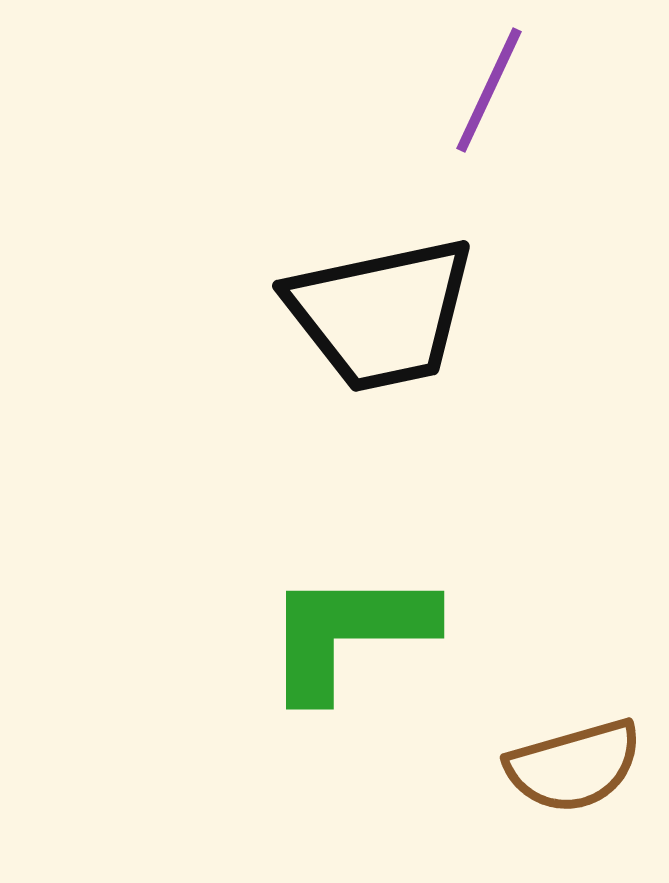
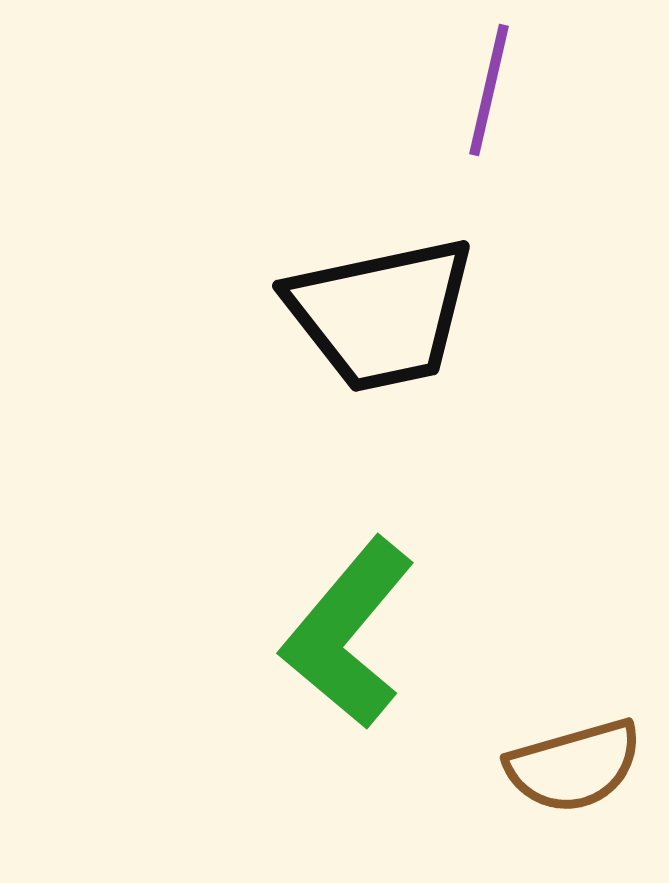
purple line: rotated 12 degrees counterclockwise
green L-shape: rotated 50 degrees counterclockwise
